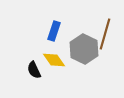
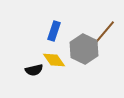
brown line: moved 2 px left; rotated 24 degrees clockwise
black semicircle: rotated 78 degrees counterclockwise
